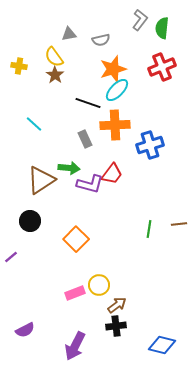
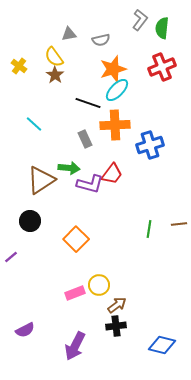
yellow cross: rotated 28 degrees clockwise
